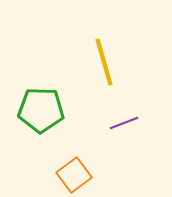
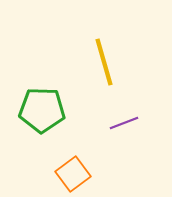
green pentagon: moved 1 px right
orange square: moved 1 px left, 1 px up
